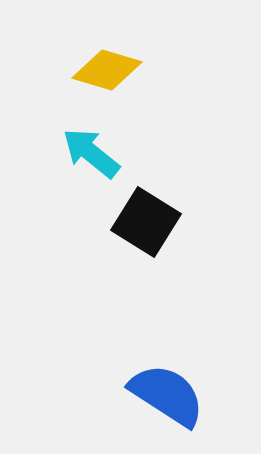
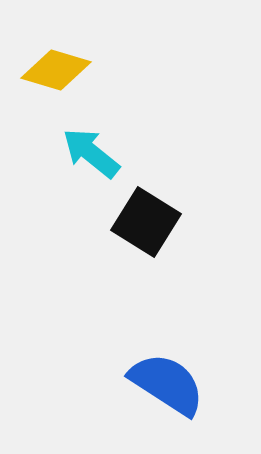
yellow diamond: moved 51 px left
blue semicircle: moved 11 px up
